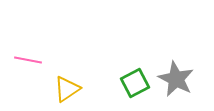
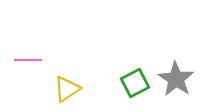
pink line: rotated 12 degrees counterclockwise
gray star: rotated 6 degrees clockwise
